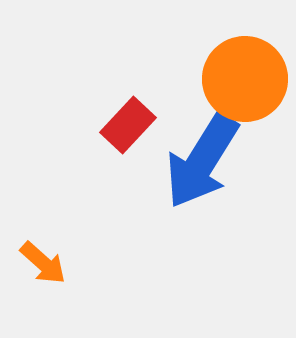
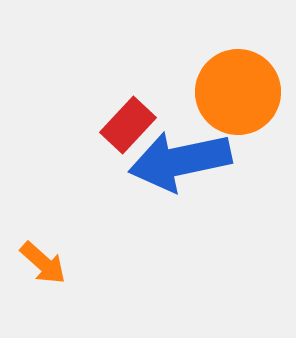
orange circle: moved 7 px left, 13 px down
blue arrow: moved 22 px left; rotated 46 degrees clockwise
